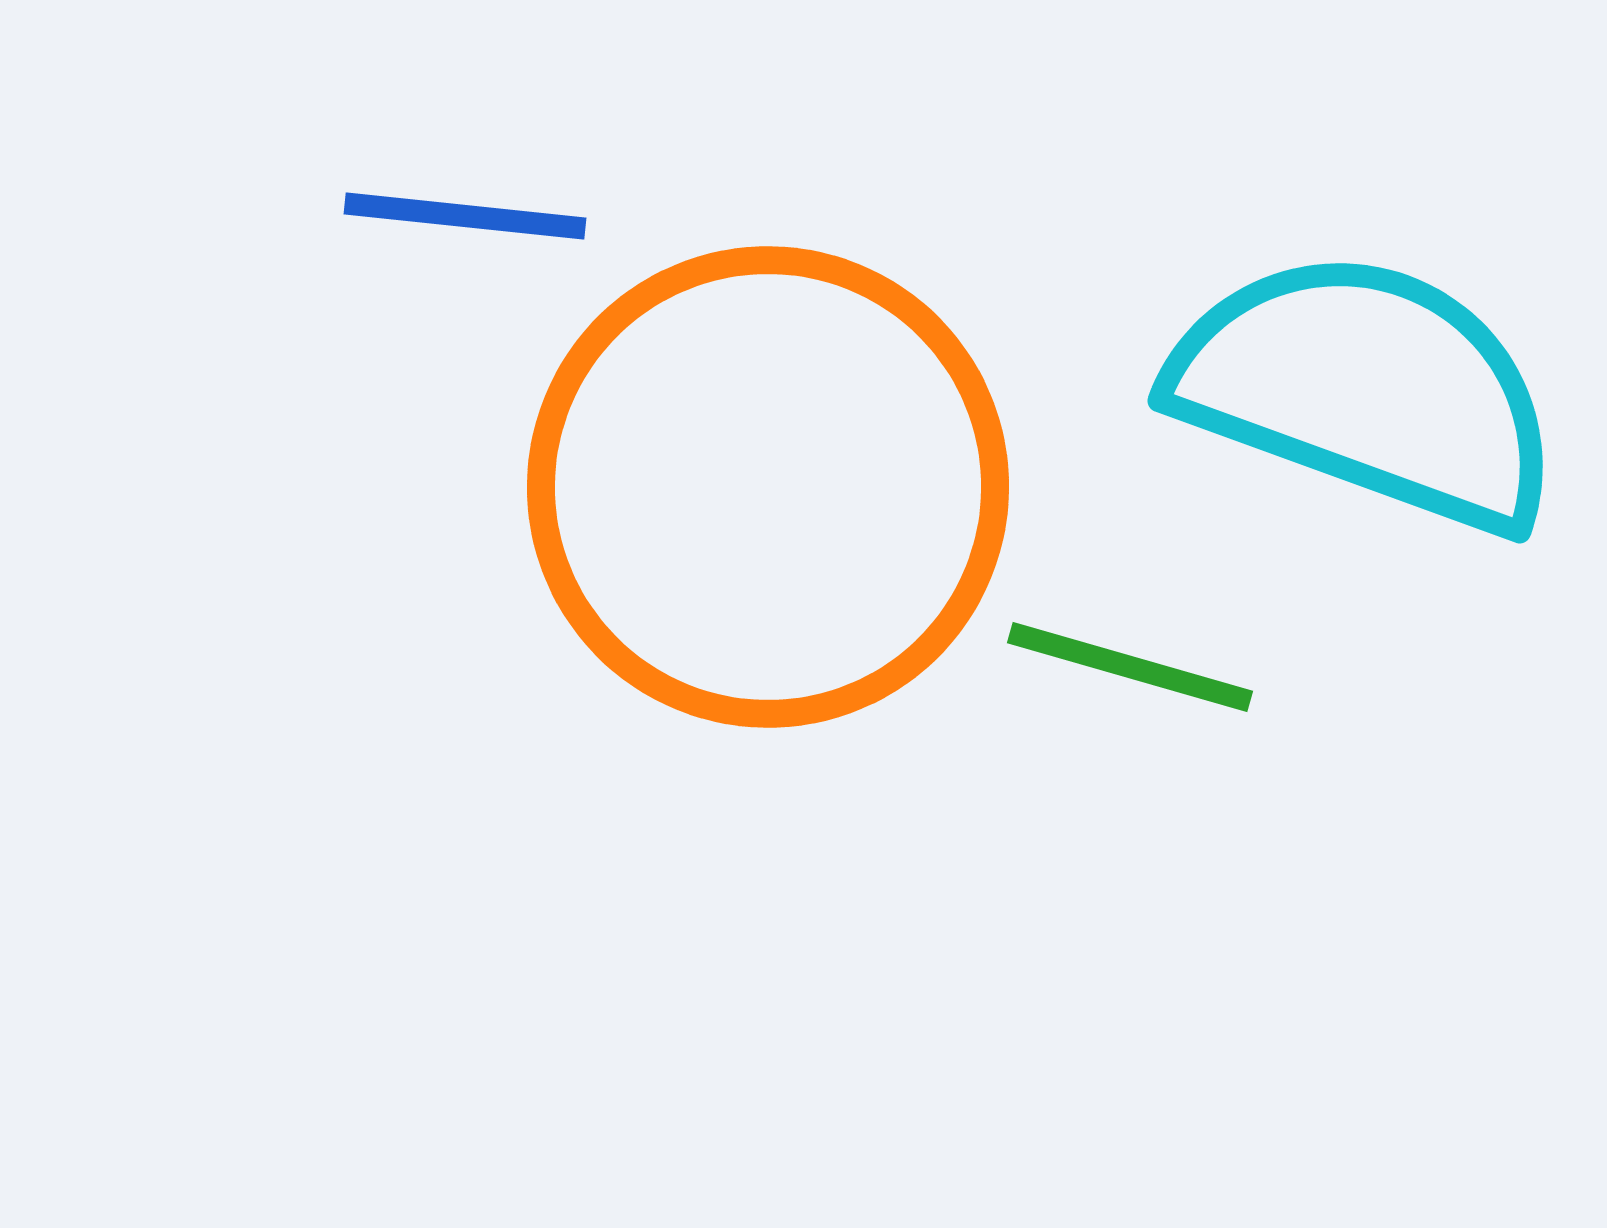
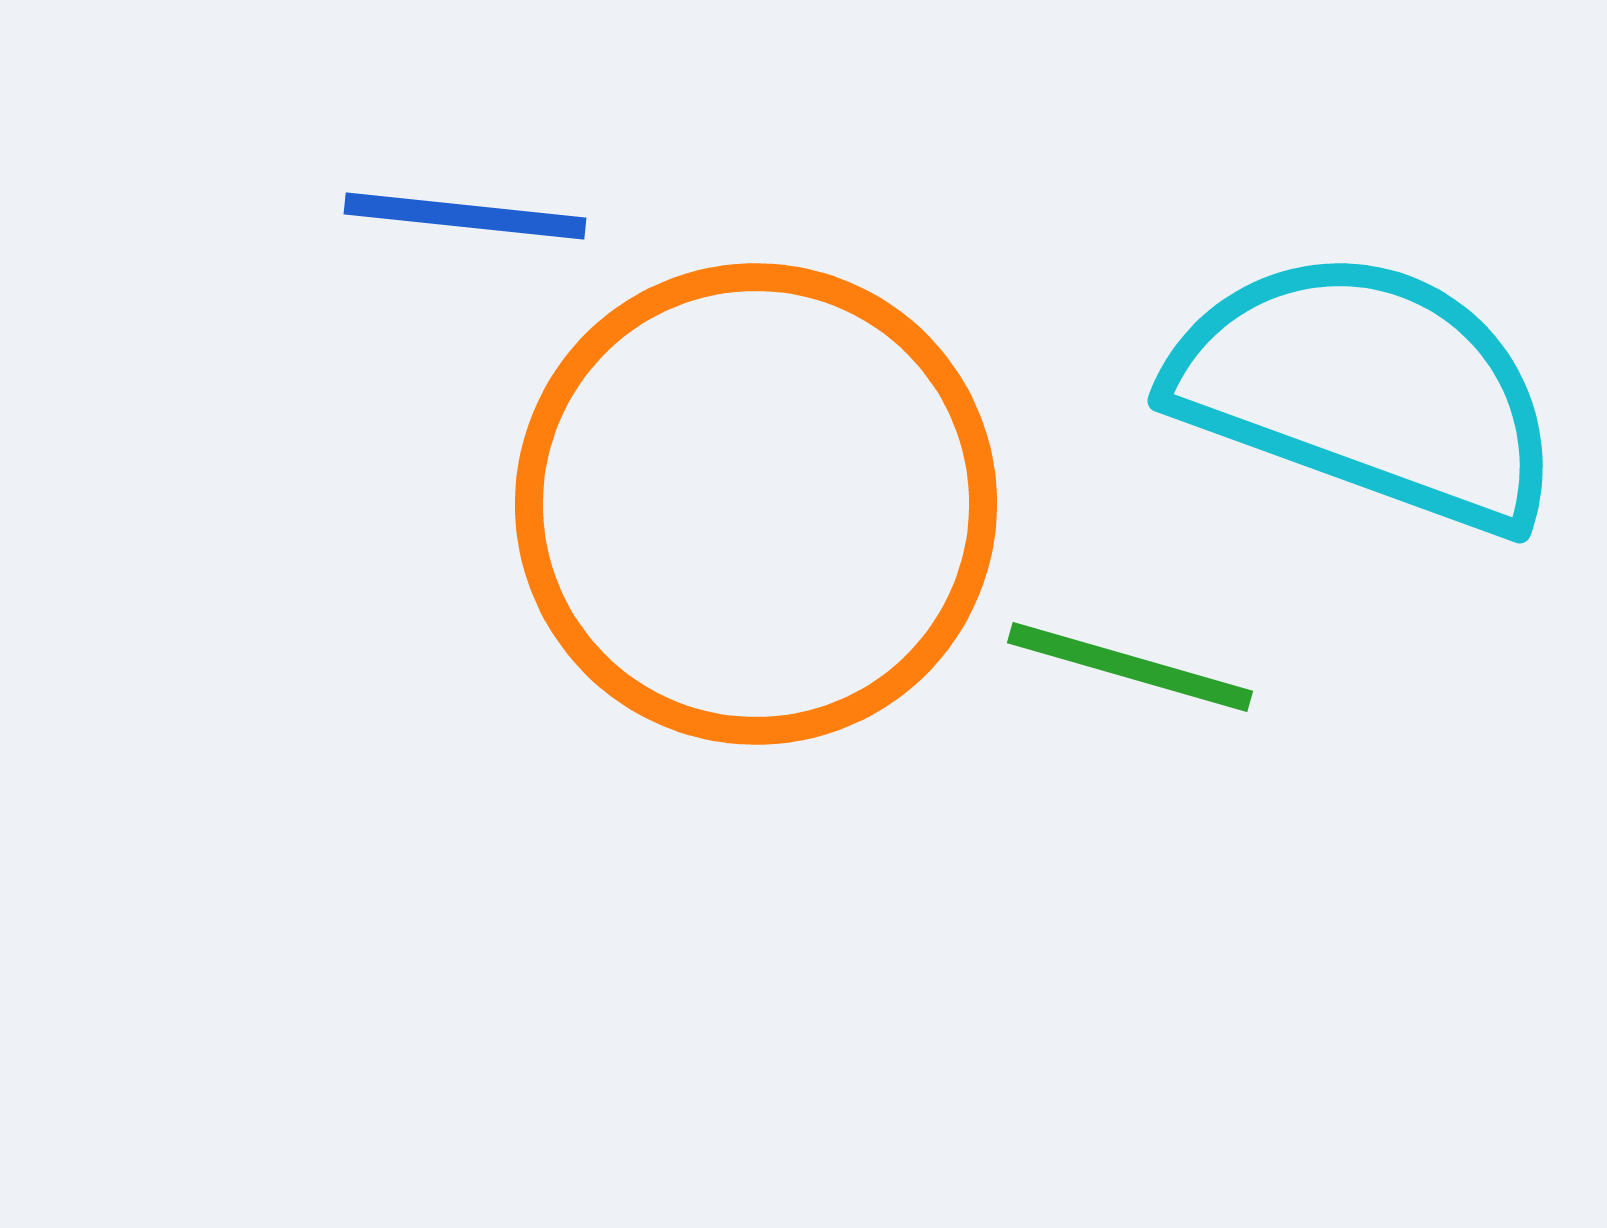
orange circle: moved 12 px left, 17 px down
